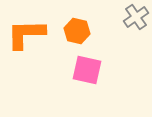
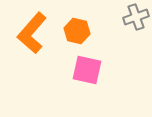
gray cross: rotated 15 degrees clockwise
orange L-shape: moved 6 px right, 1 px up; rotated 48 degrees counterclockwise
